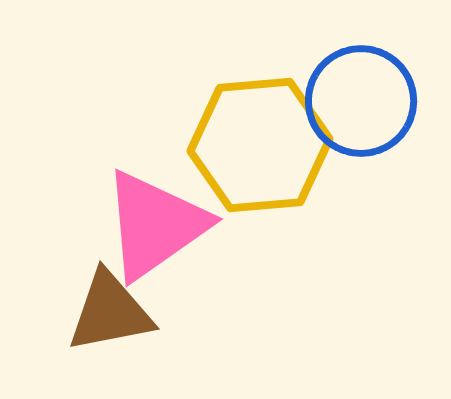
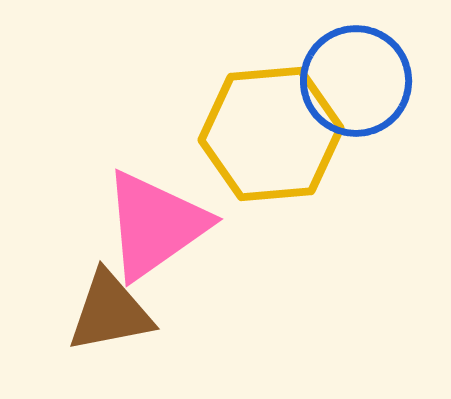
blue circle: moved 5 px left, 20 px up
yellow hexagon: moved 11 px right, 11 px up
